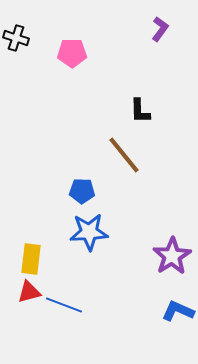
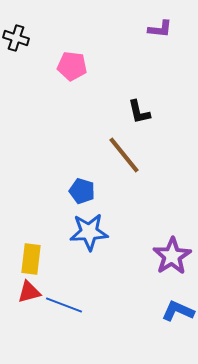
purple L-shape: rotated 60 degrees clockwise
pink pentagon: moved 13 px down; rotated 8 degrees clockwise
black L-shape: moved 1 px left, 1 px down; rotated 12 degrees counterclockwise
blue pentagon: rotated 15 degrees clockwise
